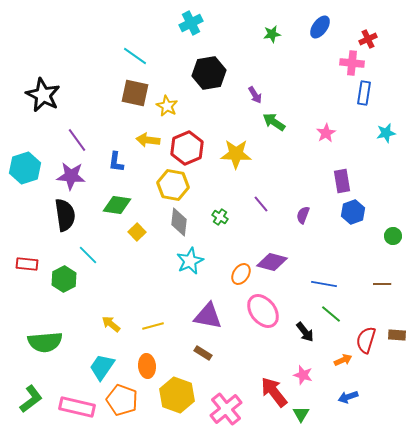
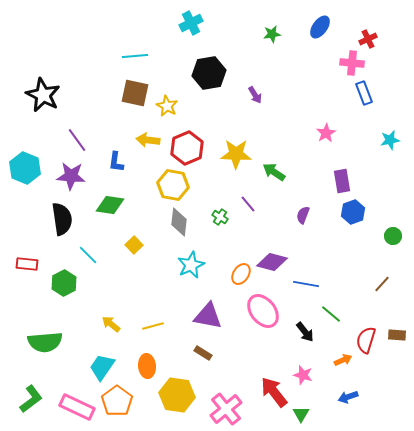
cyan line at (135, 56): rotated 40 degrees counterclockwise
blue rectangle at (364, 93): rotated 30 degrees counterclockwise
green arrow at (274, 122): moved 50 px down
cyan star at (386, 133): moved 4 px right, 7 px down
cyan hexagon at (25, 168): rotated 20 degrees counterclockwise
purple line at (261, 204): moved 13 px left
green diamond at (117, 205): moved 7 px left
black semicircle at (65, 215): moved 3 px left, 4 px down
yellow square at (137, 232): moved 3 px left, 13 px down
cyan star at (190, 261): moved 1 px right, 4 px down
green hexagon at (64, 279): moved 4 px down
blue line at (324, 284): moved 18 px left
brown line at (382, 284): rotated 48 degrees counterclockwise
yellow hexagon at (177, 395): rotated 12 degrees counterclockwise
orange pentagon at (122, 400): moved 5 px left, 1 px down; rotated 16 degrees clockwise
pink rectangle at (77, 407): rotated 12 degrees clockwise
